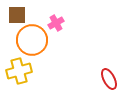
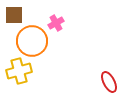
brown square: moved 3 px left
orange circle: moved 1 px down
red ellipse: moved 3 px down
